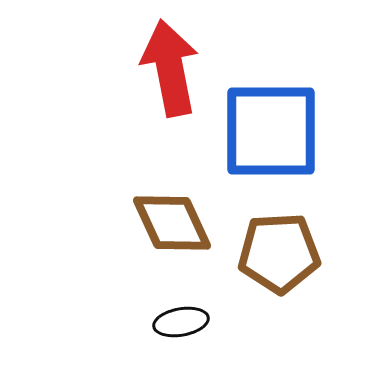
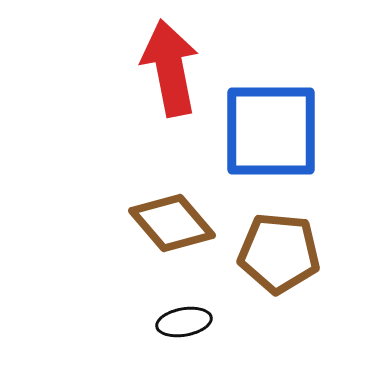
brown diamond: rotated 16 degrees counterclockwise
brown pentagon: rotated 8 degrees clockwise
black ellipse: moved 3 px right
